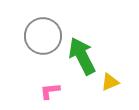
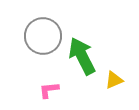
yellow triangle: moved 4 px right, 2 px up
pink L-shape: moved 1 px left, 1 px up
